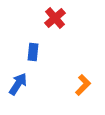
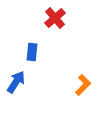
blue rectangle: moved 1 px left
blue arrow: moved 2 px left, 2 px up
